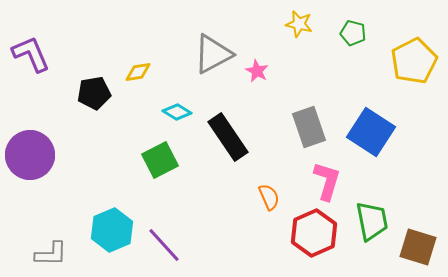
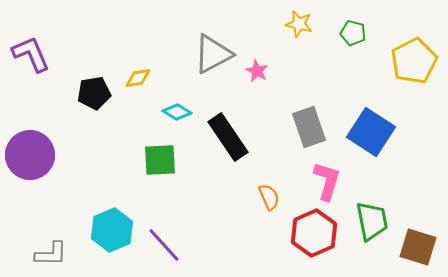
yellow diamond: moved 6 px down
green square: rotated 24 degrees clockwise
